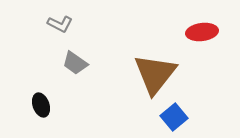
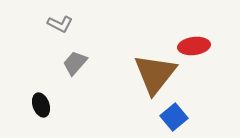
red ellipse: moved 8 px left, 14 px down
gray trapezoid: rotated 96 degrees clockwise
